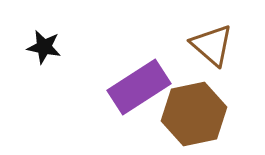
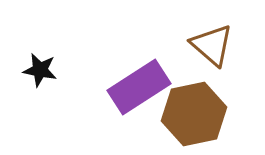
black star: moved 4 px left, 23 px down
